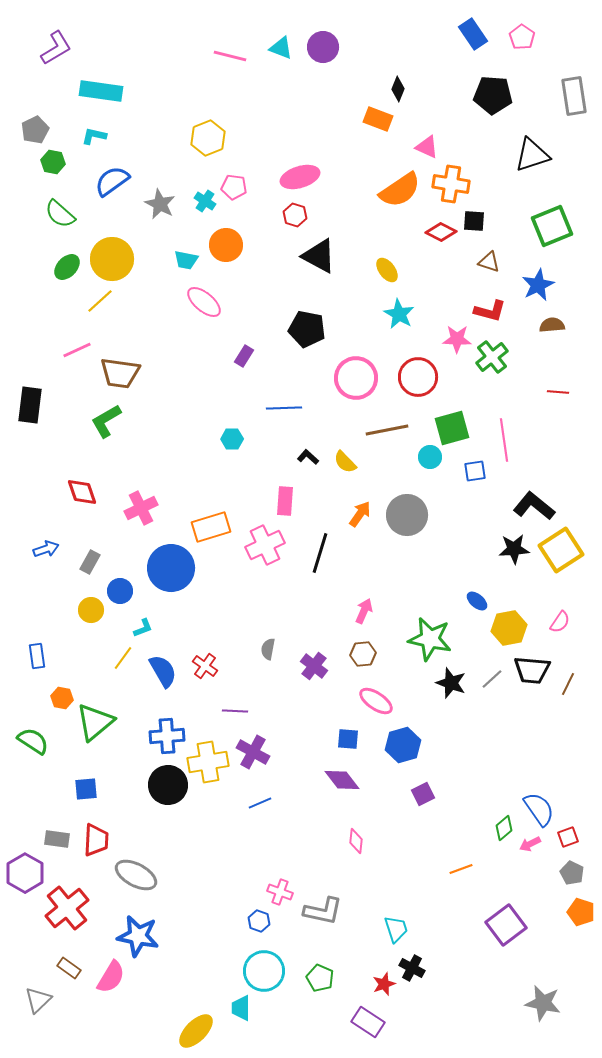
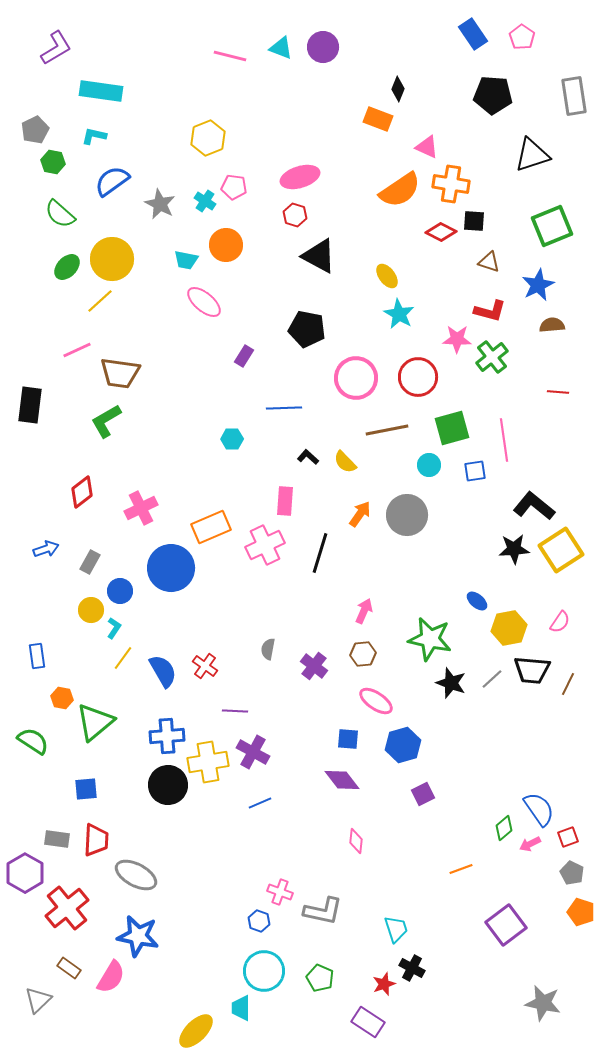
yellow ellipse at (387, 270): moved 6 px down
cyan circle at (430, 457): moved 1 px left, 8 px down
red diamond at (82, 492): rotated 72 degrees clockwise
orange rectangle at (211, 527): rotated 6 degrees counterclockwise
cyan L-shape at (143, 628): moved 29 px left; rotated 35 degrees counterclockwise
